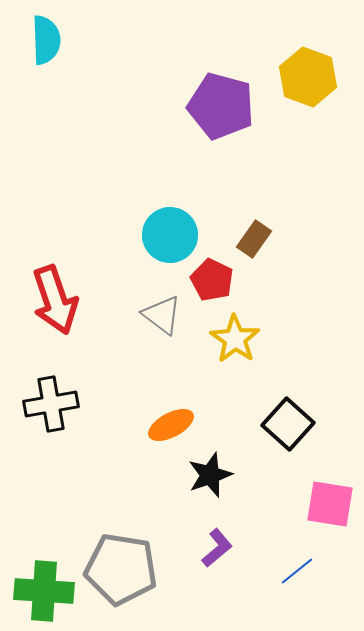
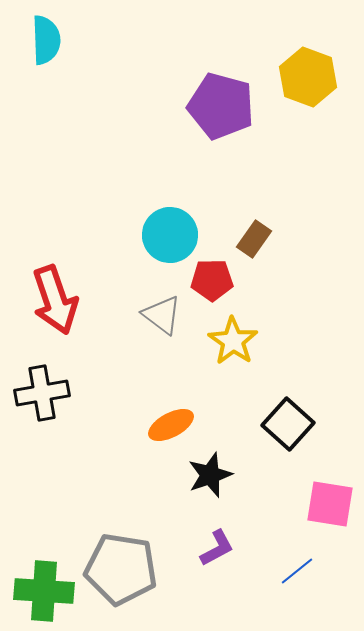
red pentagon: rotated 27 degrees counterclockwise
yellow star: moved 2 px left, 2 px down
black cross: moved 9 px left, 11 px up
purple L-shape: rotated 12 degrees clockwise
